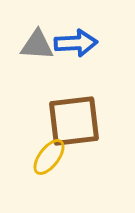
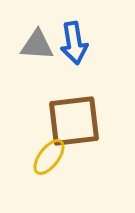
blue arrow: moved 2 px left; rotated 84 degrees clockwise
